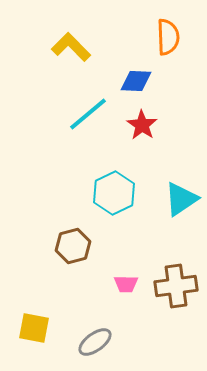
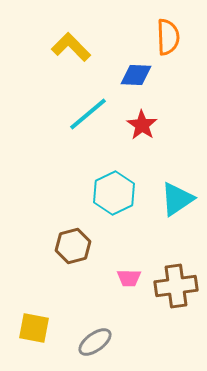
blue diamond: moved 6 px up
cyan triangle: moved 4 px left
pink trapezoid: moved 3 px right, 6 px up
